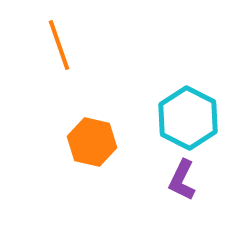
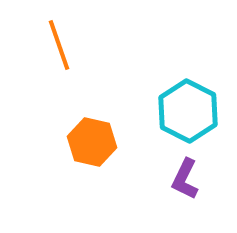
cyan hexagon: moved 7 px up
purple L-shape: moved 3 px right, 1 px up
